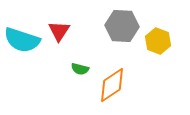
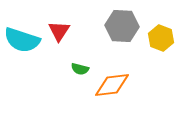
yellow hexagon: moved 3 px right, 3 px up
orange diamond: rotated 27 degrees clockwise
